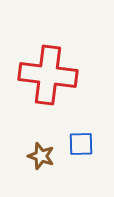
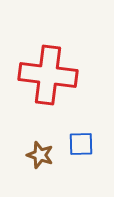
brown star: moved 1 px left, 1 px up
